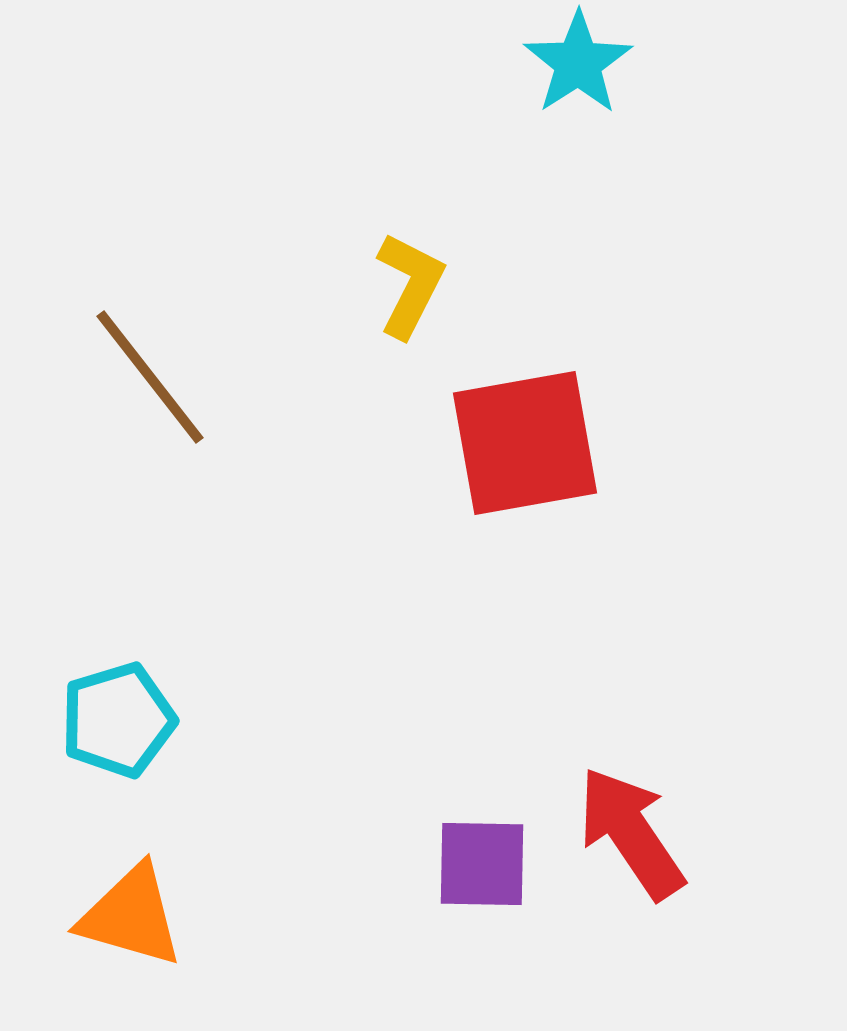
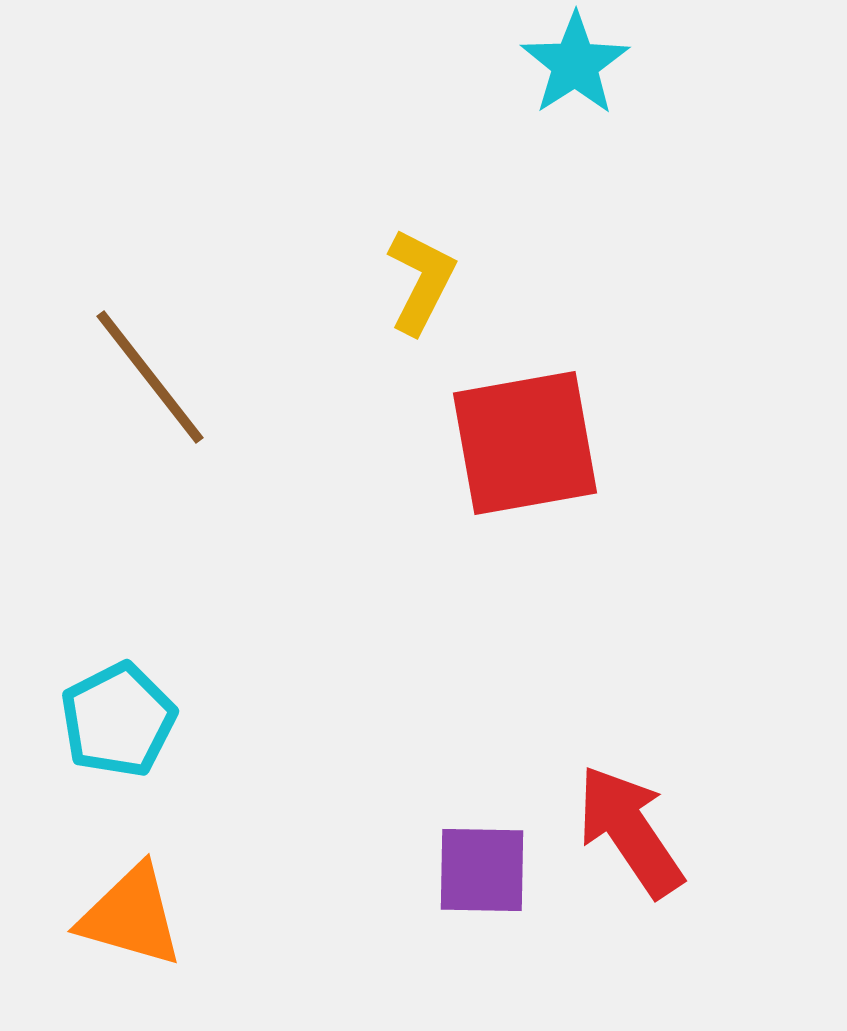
cyan star: moved 3 px left, 1 px down
yellow L-shape: moved 11 px right, 4 px up
cyan pentagon: rotated 10 degrees counterclockwise
red arrow: moved 1 px left, 2 px up
purple square: moved 6 px down
